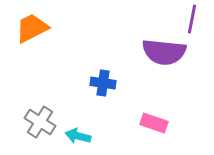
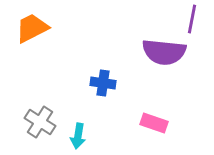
cyan arrow: rotated 95 degrees counterclockwise
